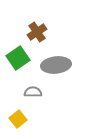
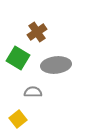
green square: rotated 25 degrees counterclockwise
